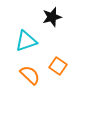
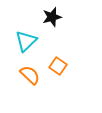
cyan triangle: rotated 25 degrees counterclockwise
